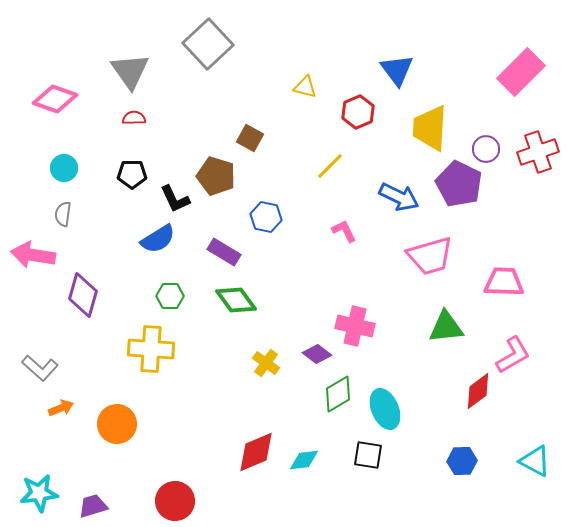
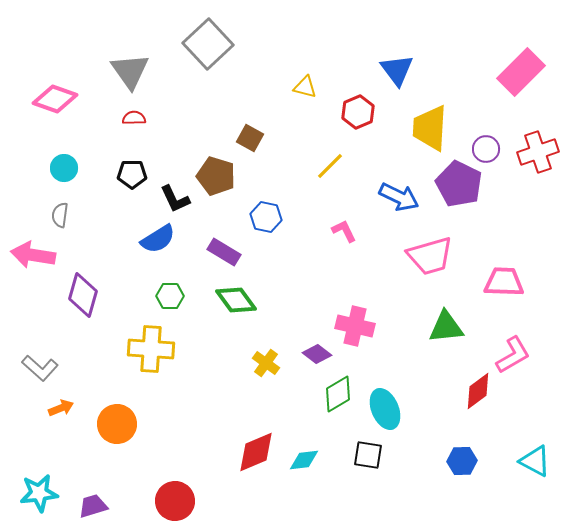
gray semicircle at (63, 214): moved 3 px left, 1 px down
